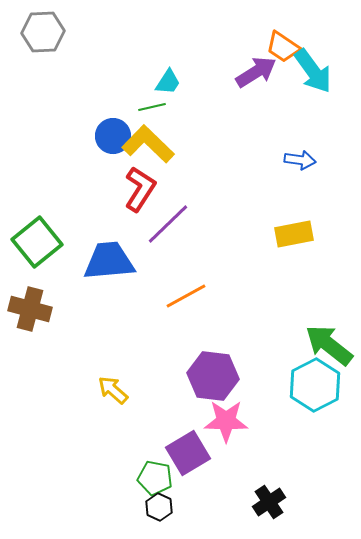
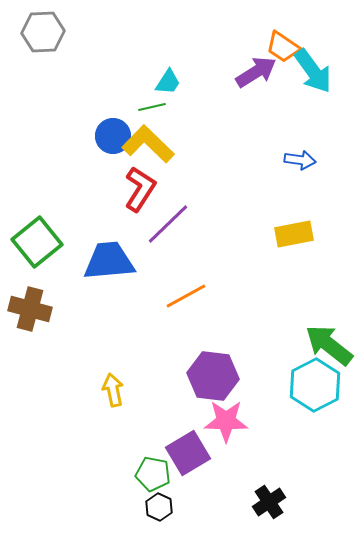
yellow arrow: rotated 36 degrees clockwise
green pentagon: moved 2 px left, 4 px up
